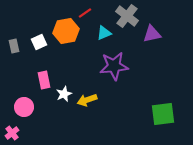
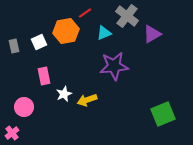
purple triangle: rotated 18 degrees counterclockwise
pink rectangle: moved 4 px up
green square: rotated 15 degrees counterclockwise
